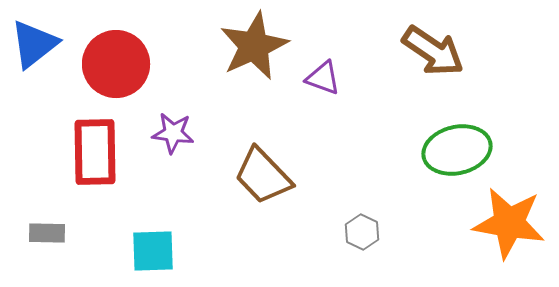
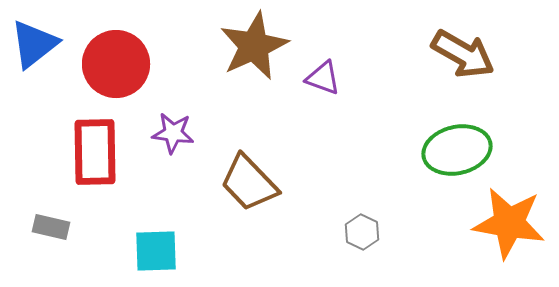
brown arrow: moved 30 px right, 3 px down; rotated 4 degrees counterclockwise
brown trapezoid: moved 14 px left, 7 px down
gray rectangle: moved 4 px right, 6 px up; rotated 12 degrees clockwise
cyan square: moved 3 px right
